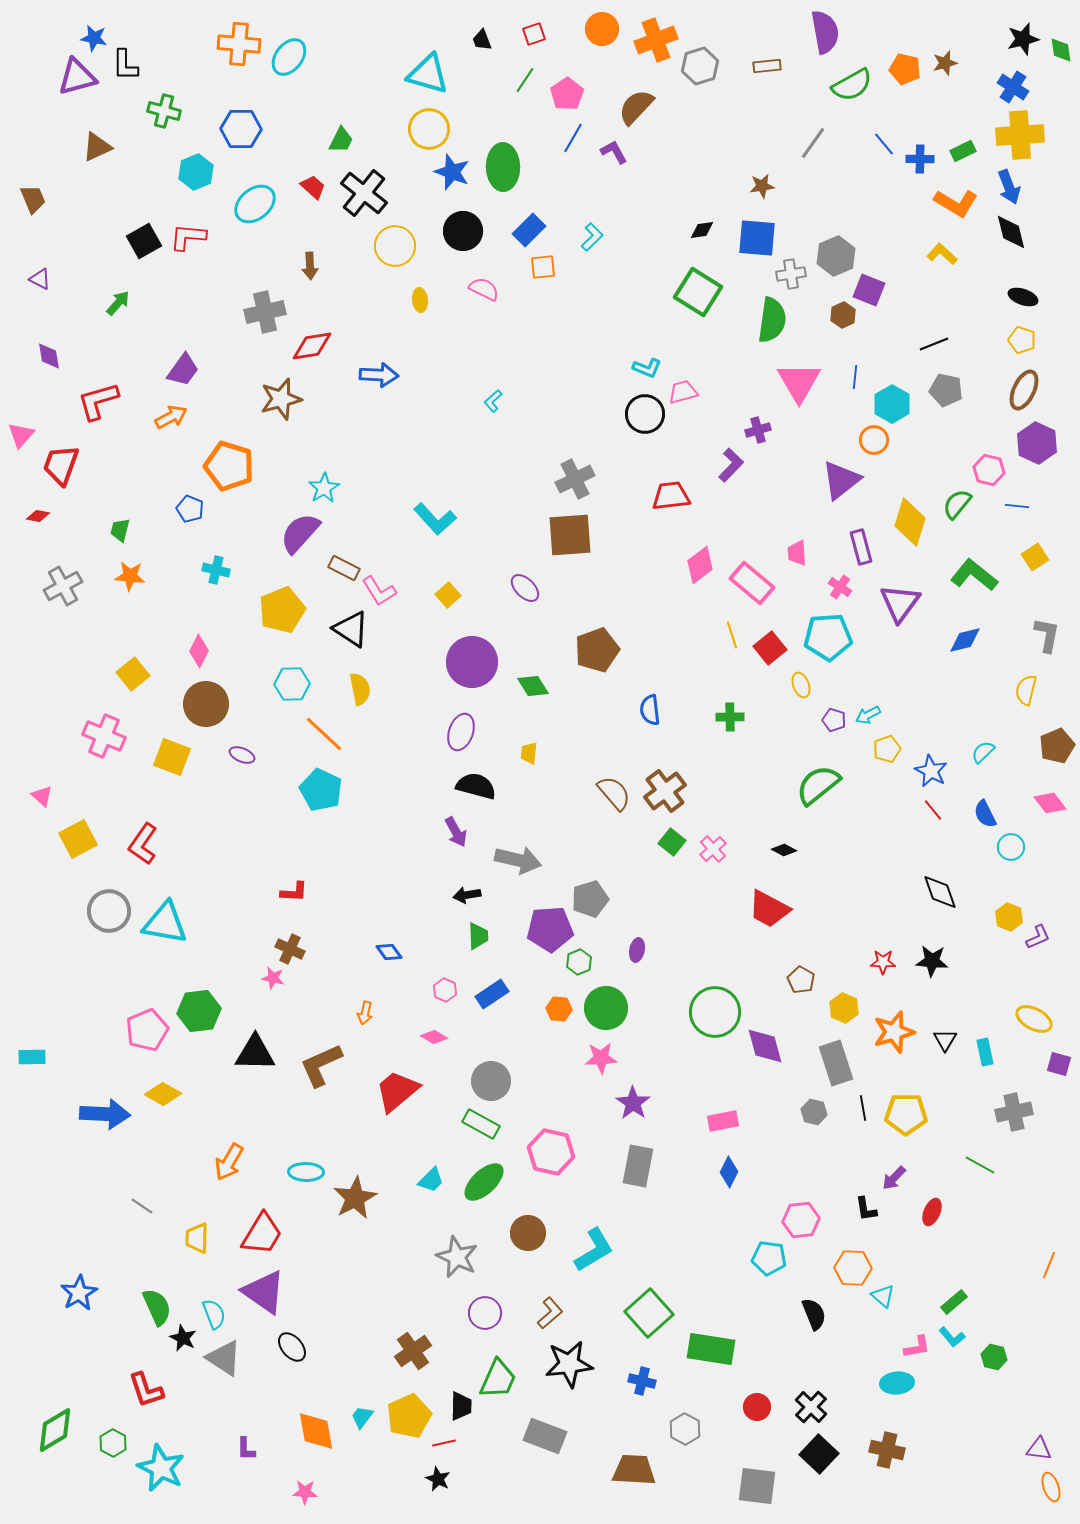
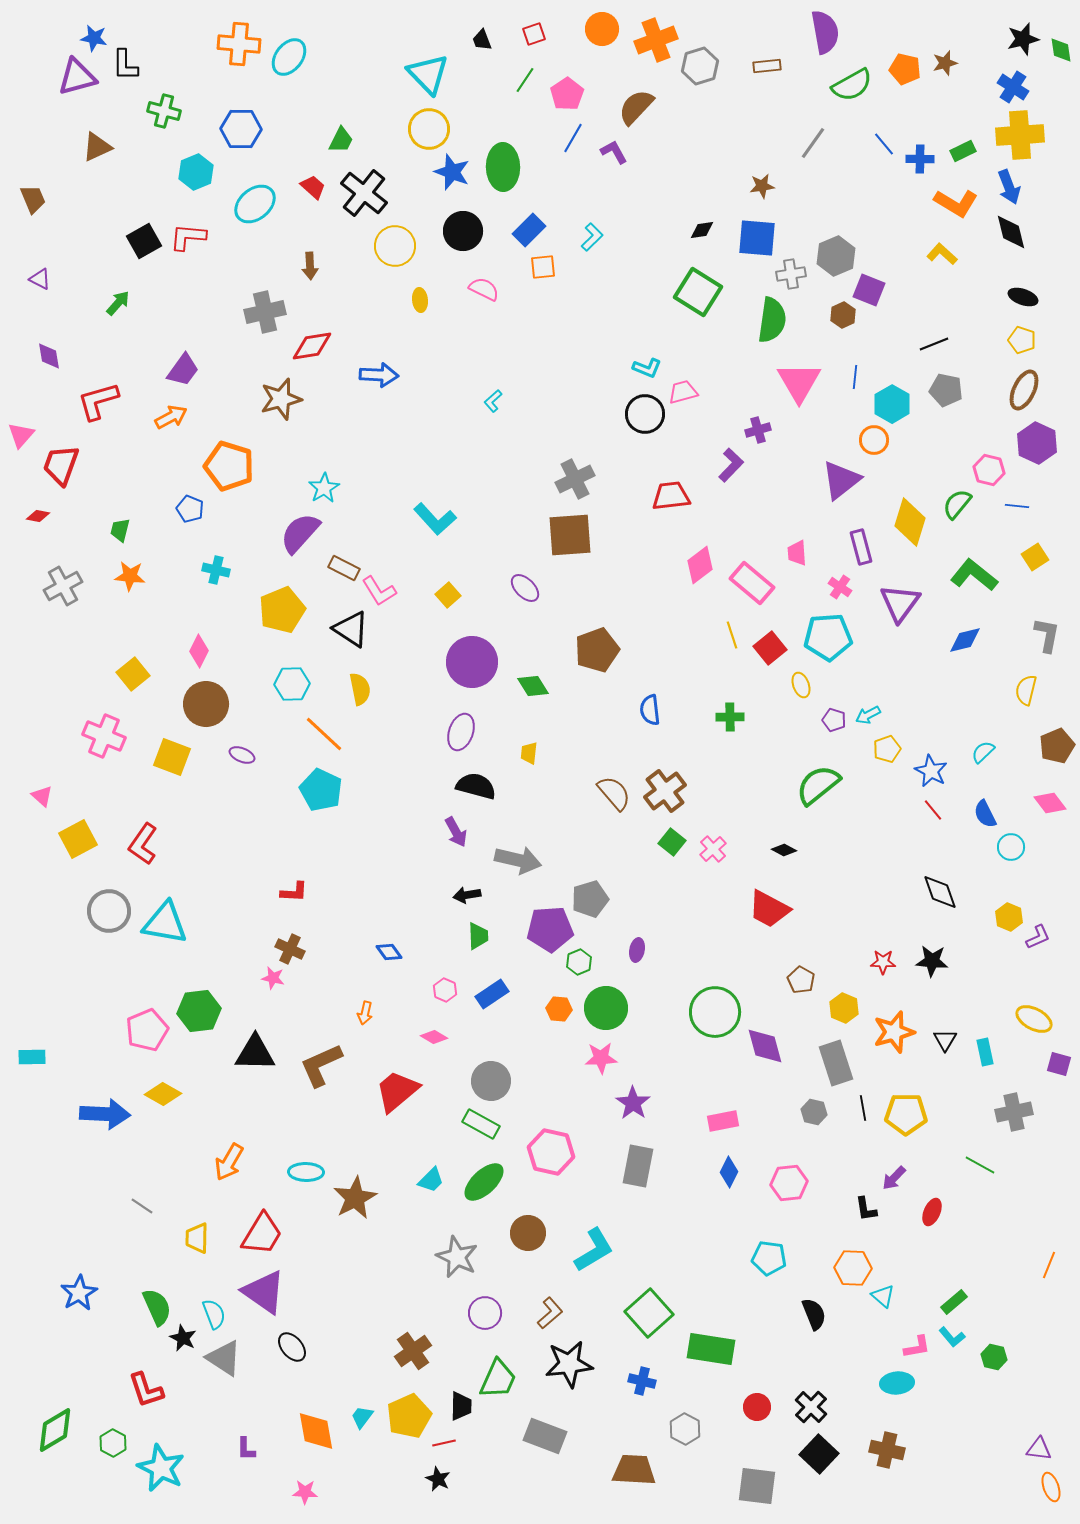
cyan triangle at (428, 74): rotated 30 degrees clockwise
pink hexagon at (801, 1220): moved 12 px left, 37 px up
